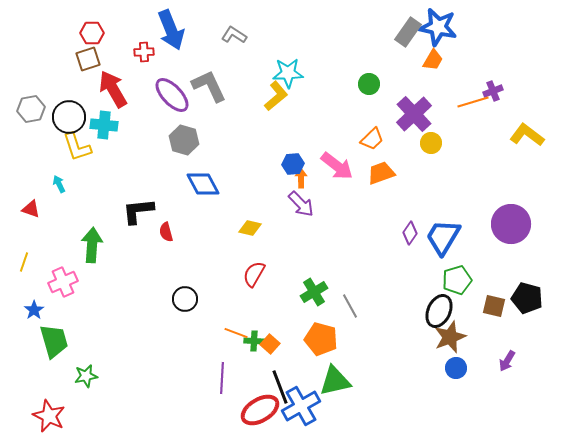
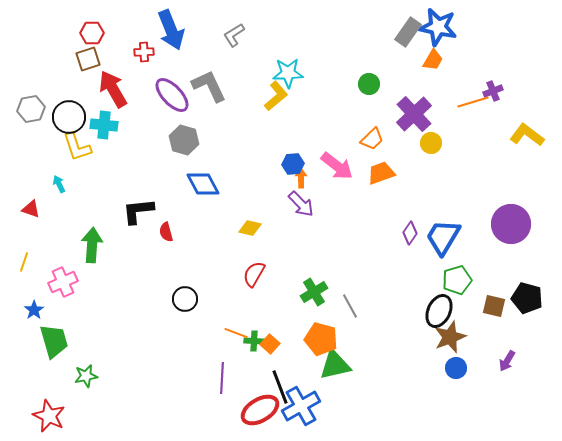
gray L-shape at (234, 35): rotated 65 degrees counterclockwise
green triangle at (335, 381): moved 16 px up
